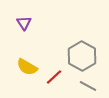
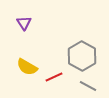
red line: rotated 18 degrees clockwise
